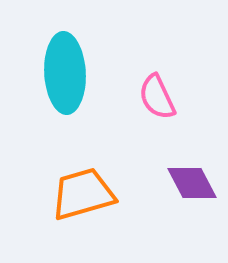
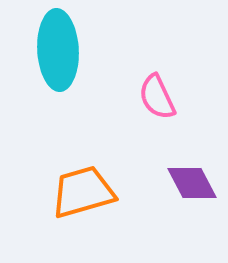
cyan ellipse: moved 7 px left, 23 px up
orange trapezoid: moved 2 px up
